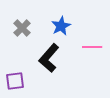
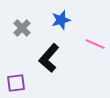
blue star: moved 6 px up; rotated 12 degrees clockwise
pink line: moved 3 px right, 3 px up; rotated 24 degrees clockwise
purple square: moved 1 px right, 2 px down
